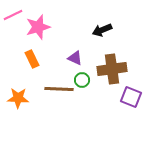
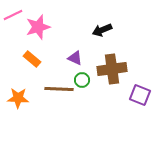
orange rectangle: rotated 24 degrees counterclockwise
purple square: moved 9 px right, 2 px up
